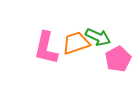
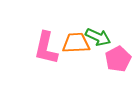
orange trapezoid: rotated 16 degrees clockwise
